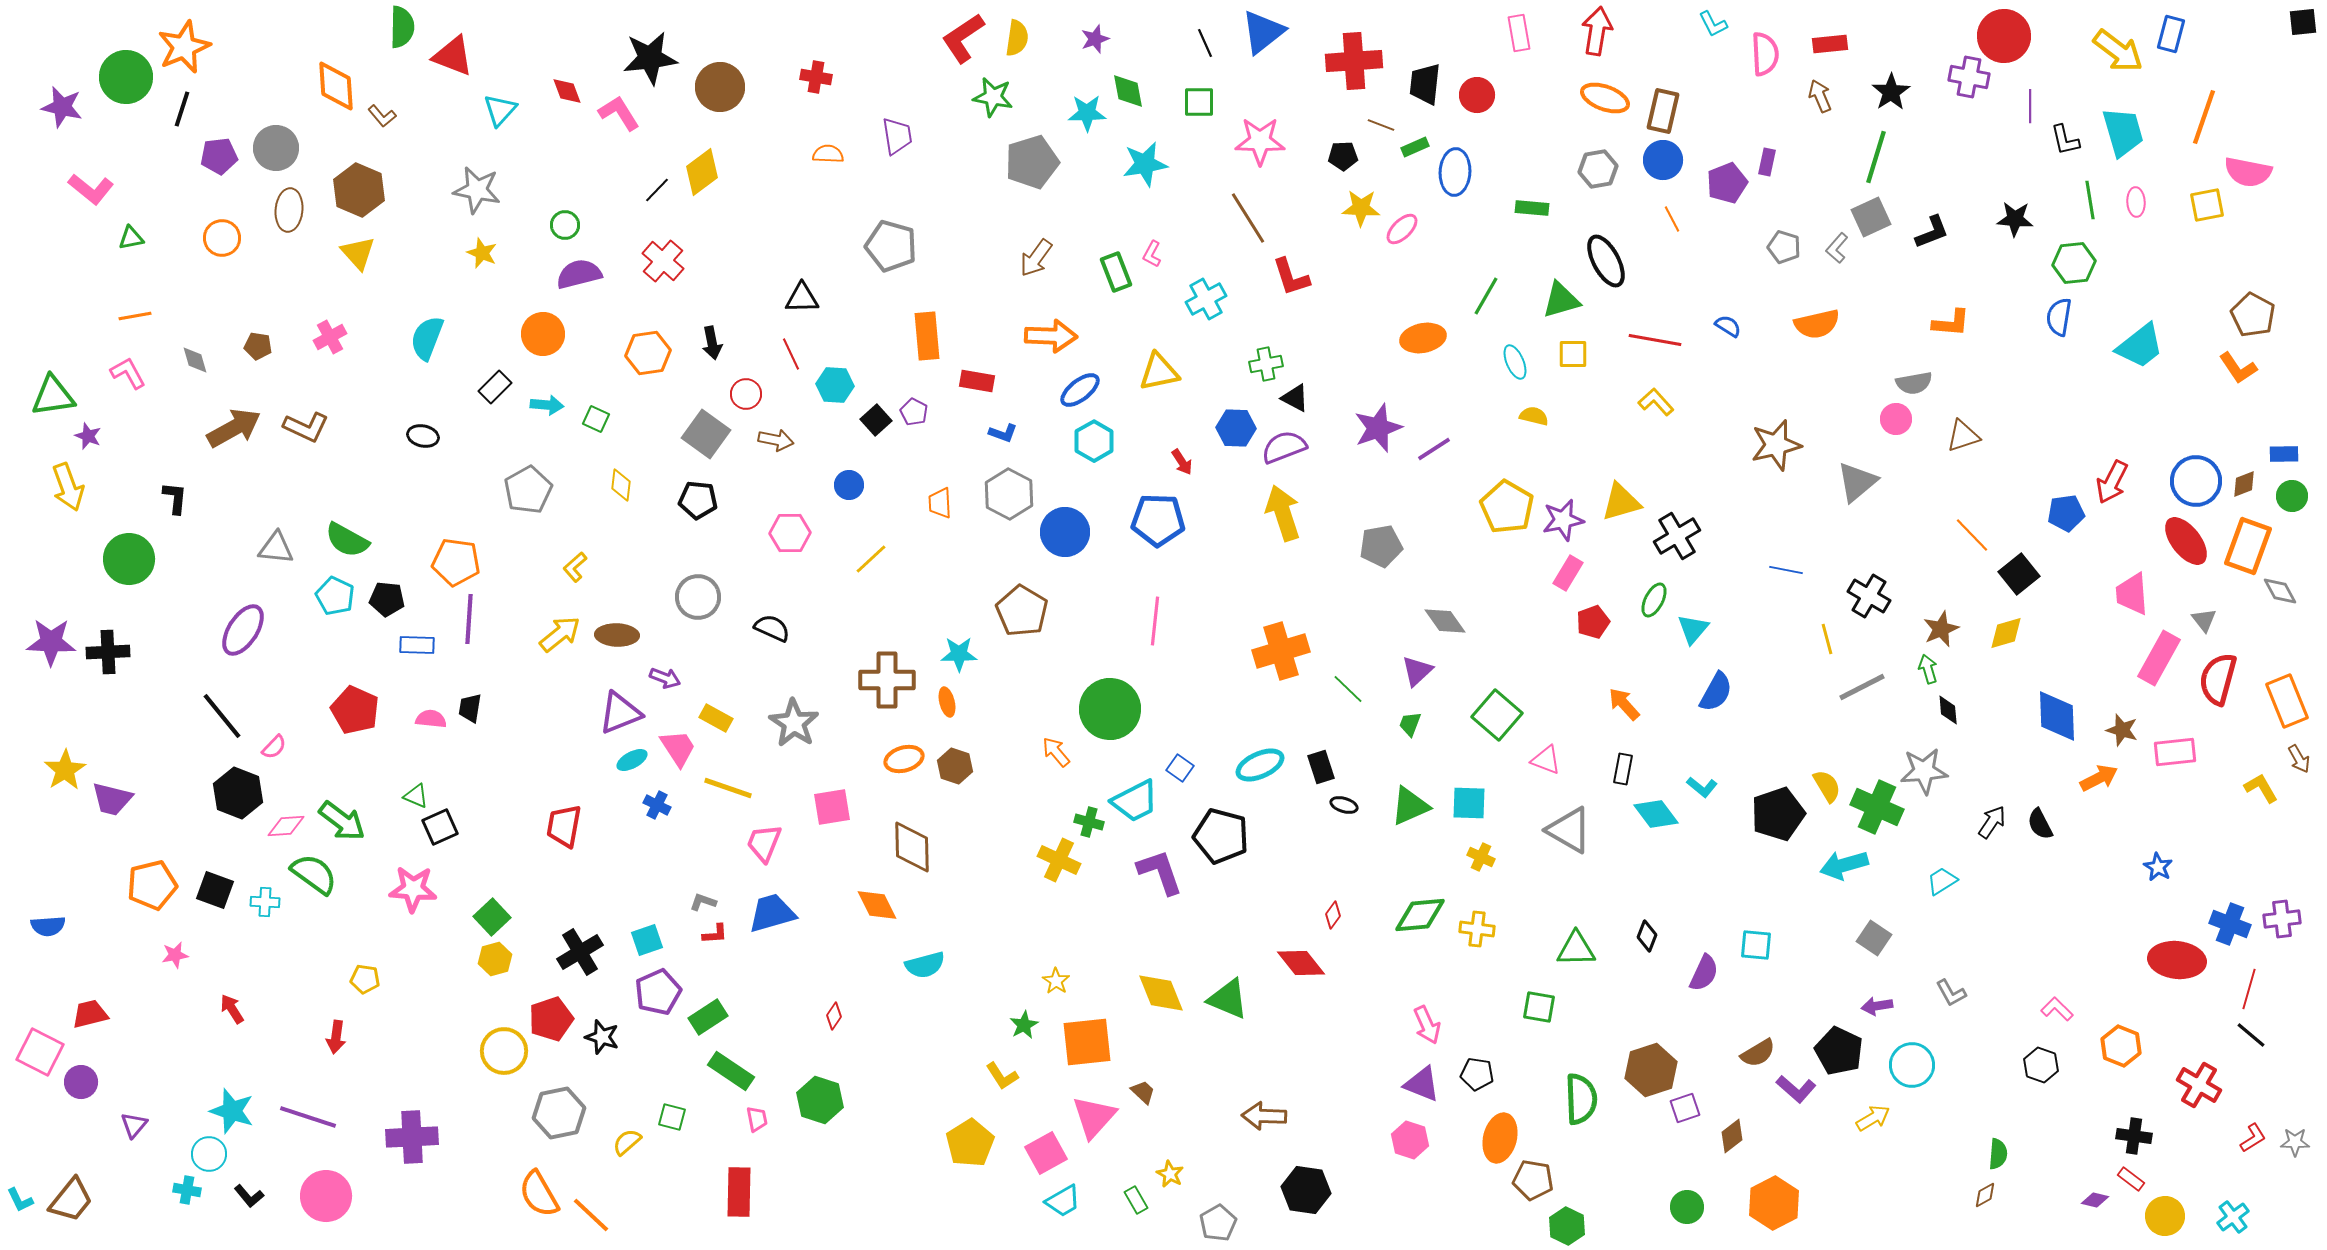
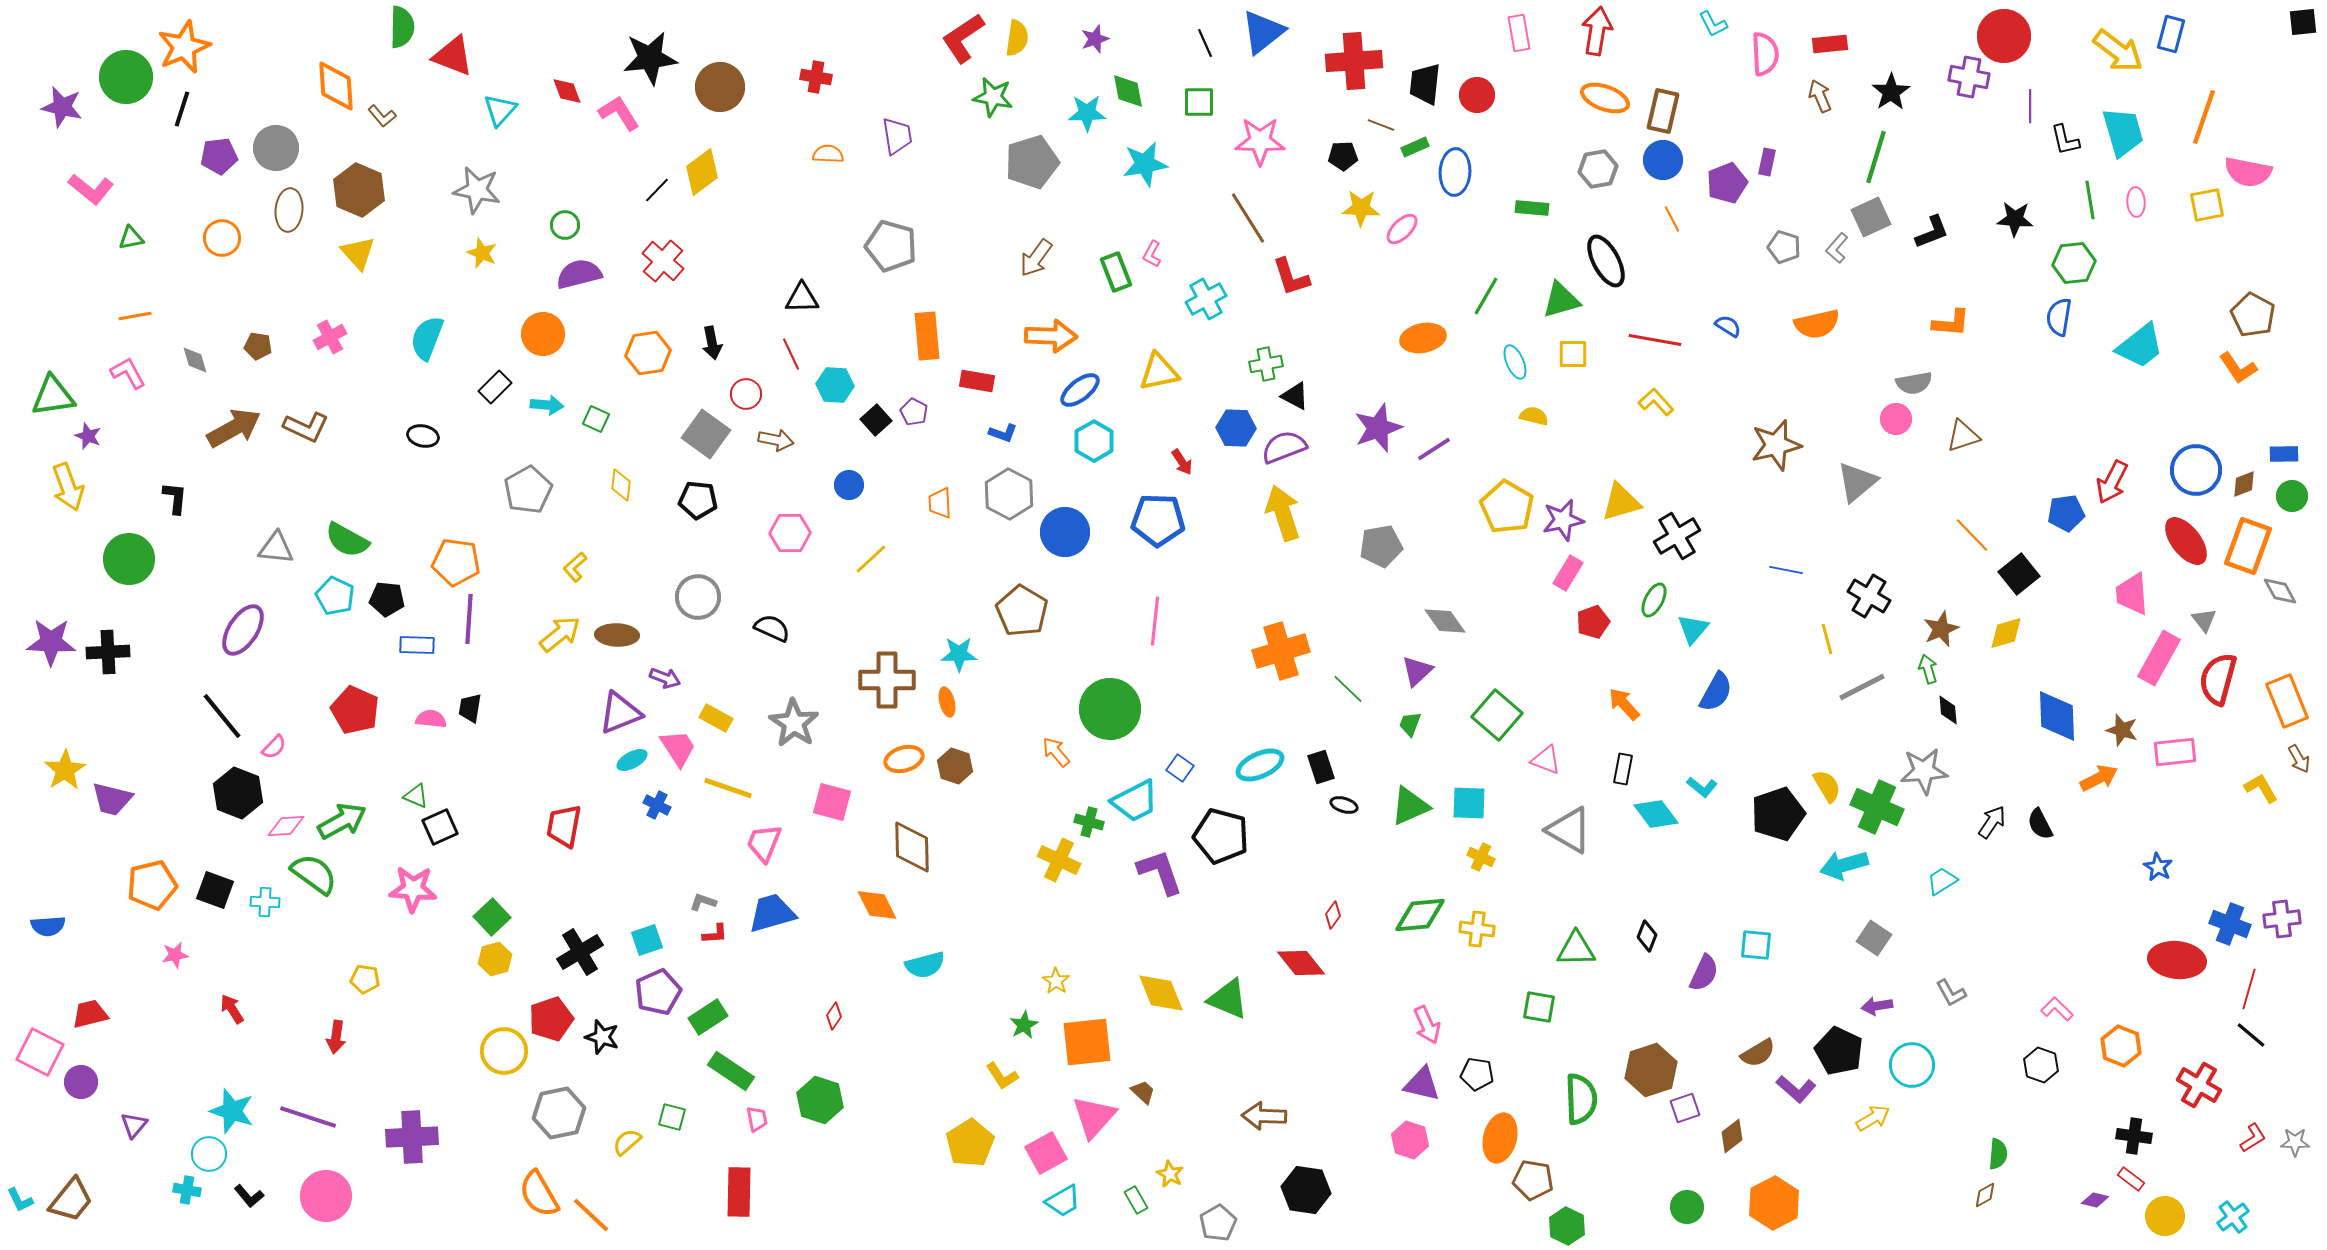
black triangle at (1295, 398): moved 2 px up
blue circle at (2196, 481): moved 11 px up
pink square at (832, 807): moved 5 px up; rotated 24 degrees clockwise
green arrow at (342, 821): rotated 66 degrees counterclockwise
purple triangle at (1422, 1084): rotated 9 degrees counterclockwise
